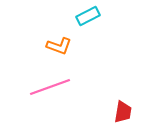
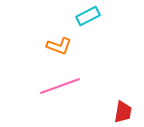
pink line: moved 10 px right, 1 px up
